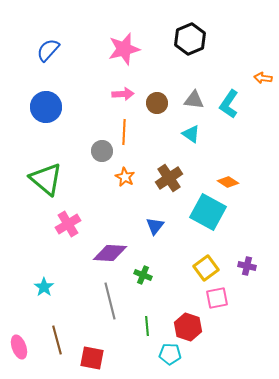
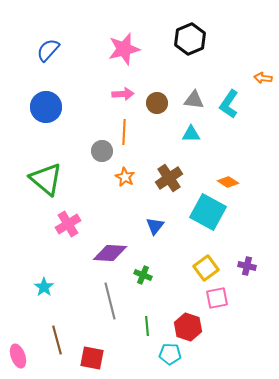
cyan triangle: rotated 36 degrees counterclockwise
pink ellipse: moved 1 px left, 9 px down
